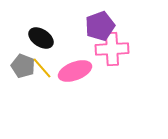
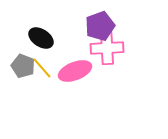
pink cross: moved 5 px left, 1 px up
